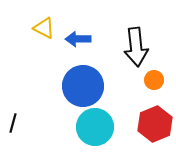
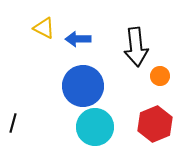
orange circle: moved 6 px right, 4 px up
